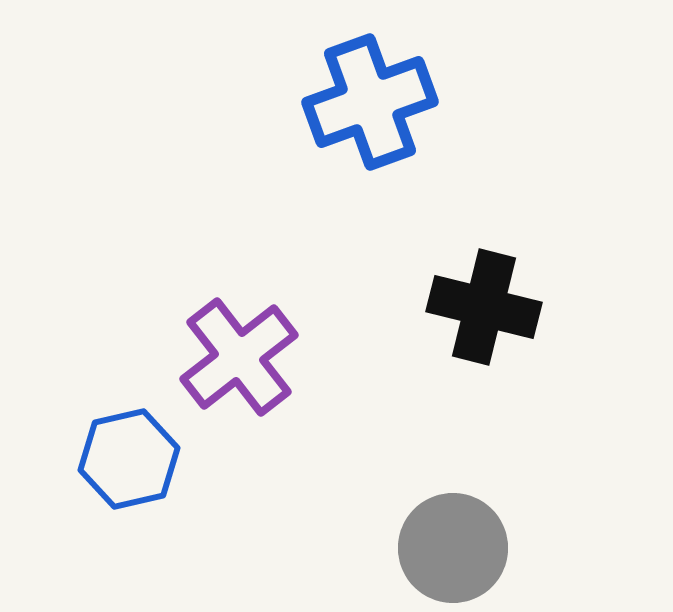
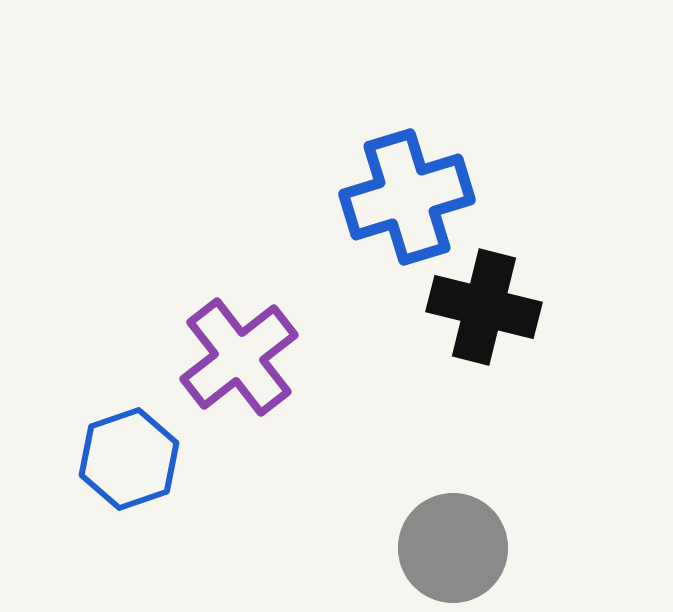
blue cross: moved 37 px right, 95 px down; rotated 3 degrees clockwise
blue hexagon: rotated 6 degrees counterclockwise
